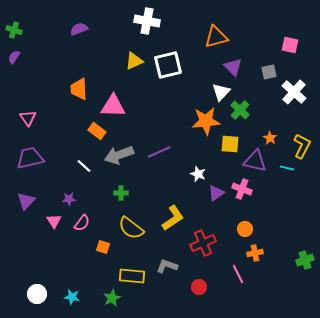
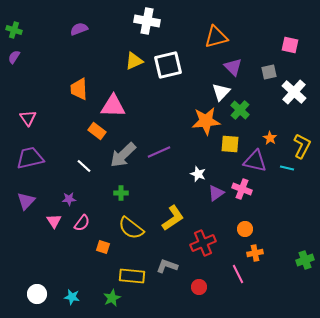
gray arrow at (119, 155): moved 4 px right; rotated 24 degrees counterclockwise
